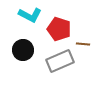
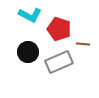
black circle: moved 5 px right, 2 px down
gray rectangle: moved 1 px left, 1 px down
